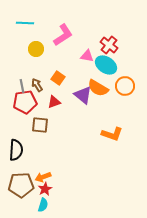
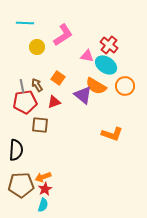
yellow circle: moved 1 px right, 2 px up
orange semicircle: moved 2 px left, 2 px up
